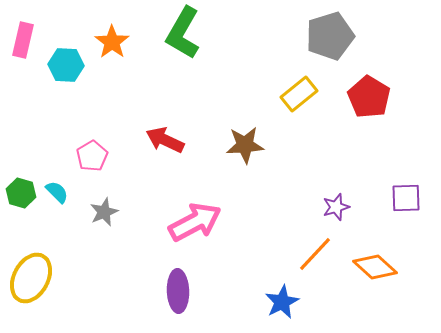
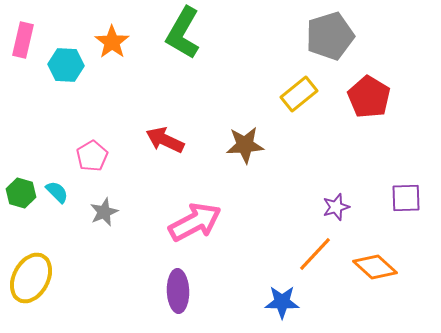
blue star: rotated 28 degrees clockwise
